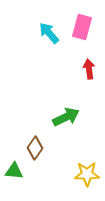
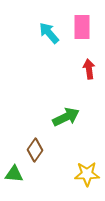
pink rectangle: rotated 15 degrees counterclockwise
brown diamond: moved 2 px down
green triangle: moved 3 px down
